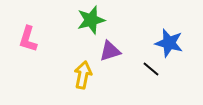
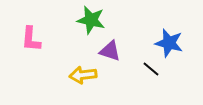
green star: rotated 28 degrees clockwise
pink L-shape: moved 3 px right; rotated 12 degrees counterclockwise
purple triangle: rotated 35 degrees clockwise
yellow arrow: rotated 108 degrees counterclockwise
